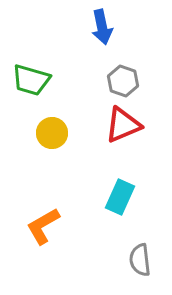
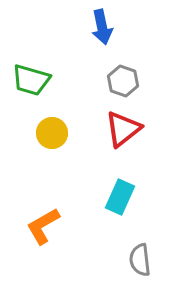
red triangle: moved 4 px down; rotated 15 degrees counterclockwise
